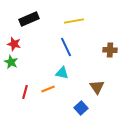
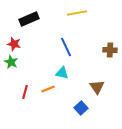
yellow line: moved 3 px right, 8 px up
